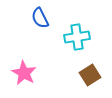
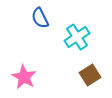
cyan cross: rotated 25 degrees counterclockwise
pink star: moved 4 px down
